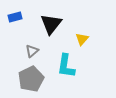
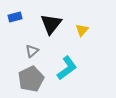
yellow triangle: moved 9 px up
cyan L-shape: moved 1 px right, 2 px down; rotated 135 degrees counterclockwise
